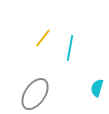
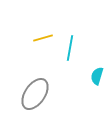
yellow line: rotated 36 degrees clockwise
cyan semicircle: moved 12 px up
